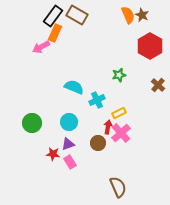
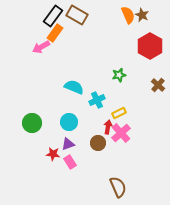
orange rectangle: rotated 12 degrees clockwise
